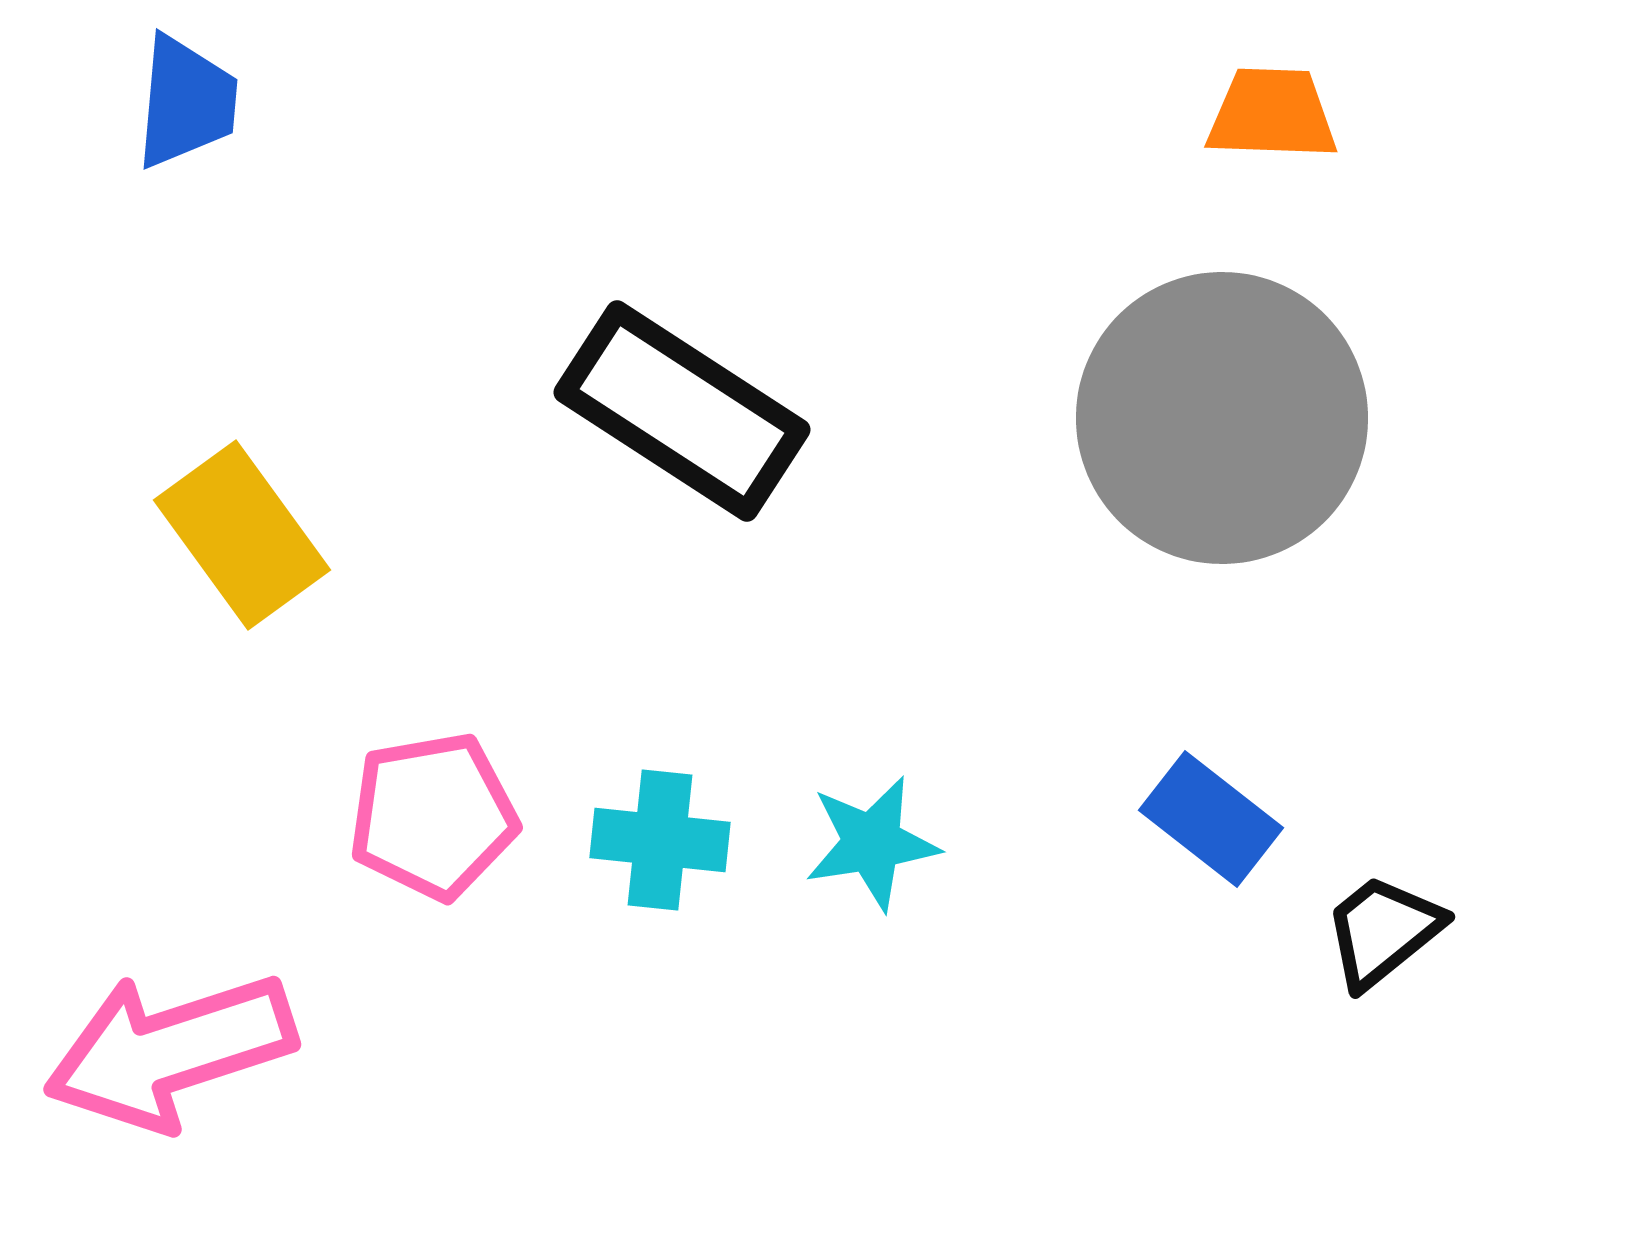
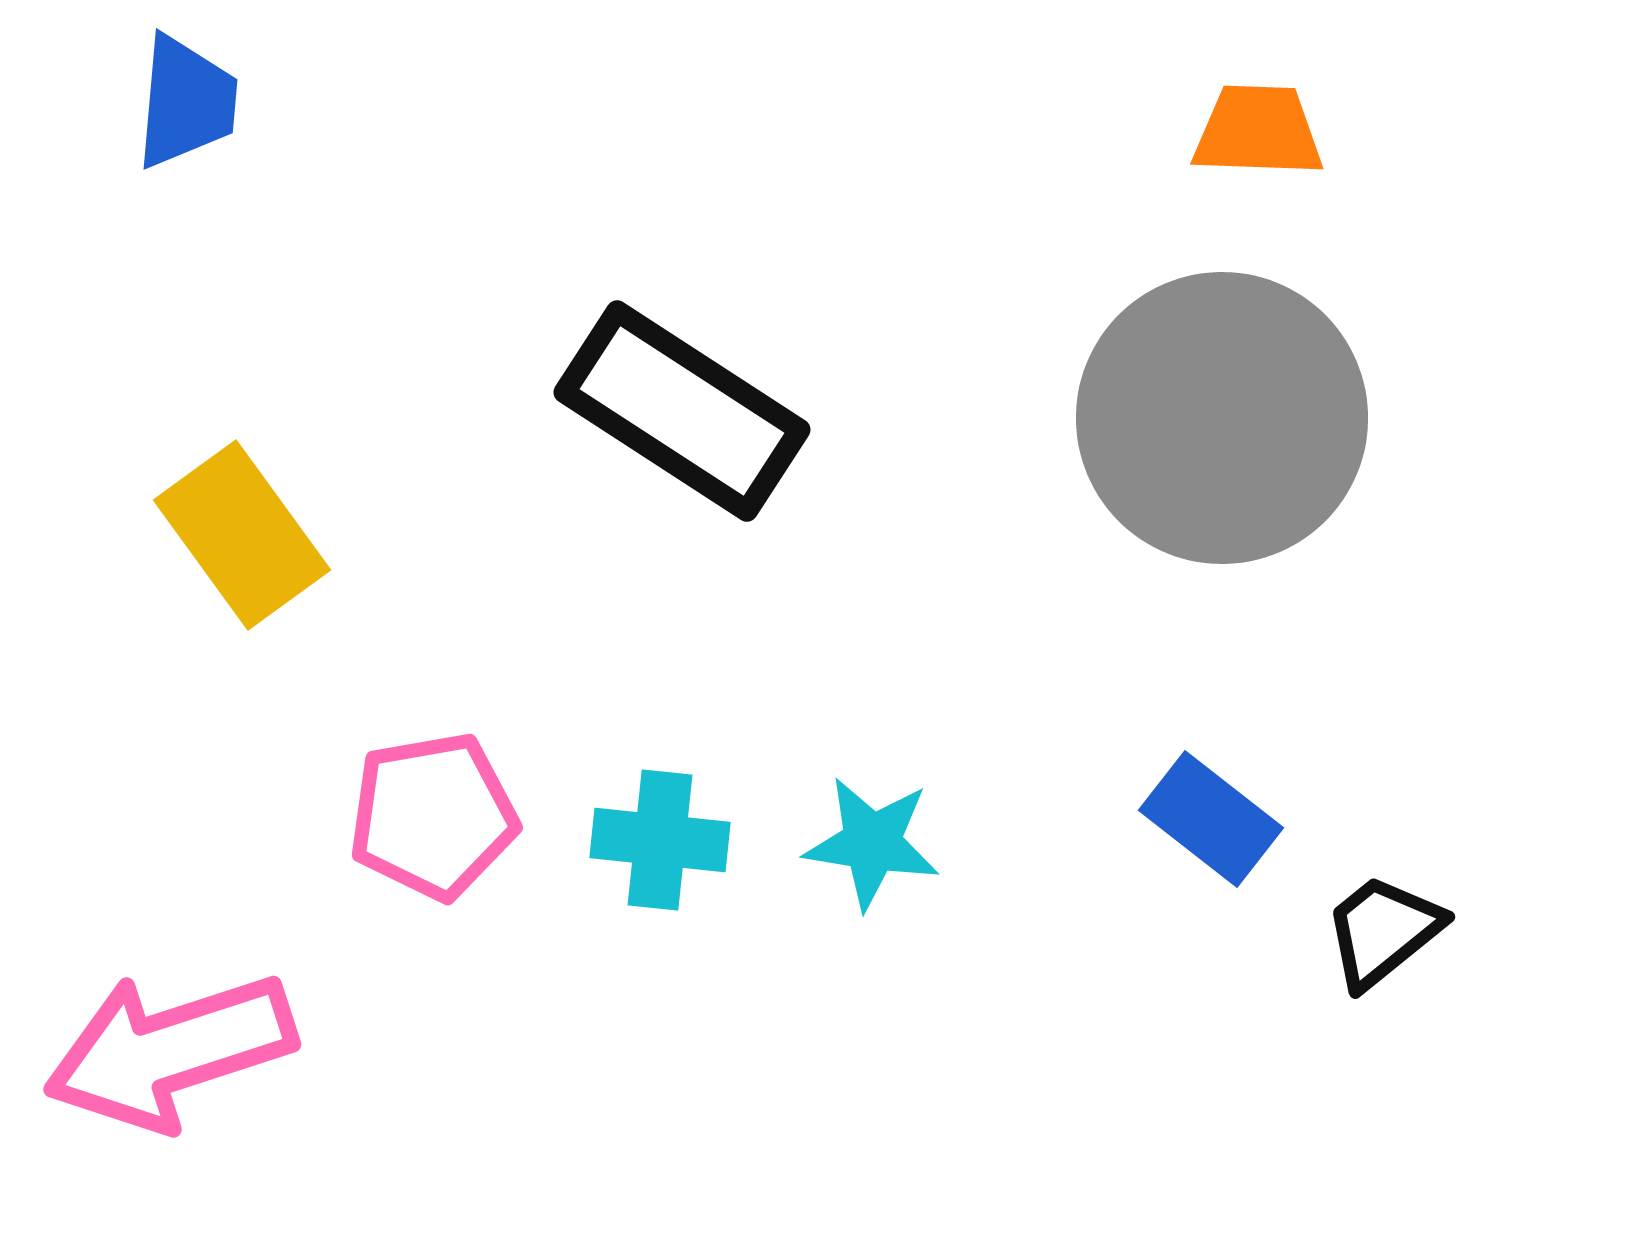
orange trapezoid: moved 14 px left, 17 px down
cyan star: rotated 18 degrees clockwise
